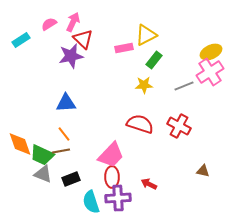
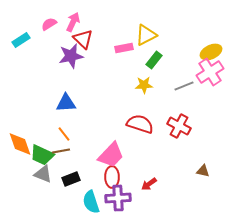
red arrow: rotated 63 degrees counterclockwise
